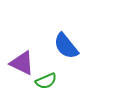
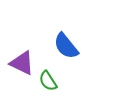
green semicircle: moved 2 px right; rotated 80 degrees clockwise
